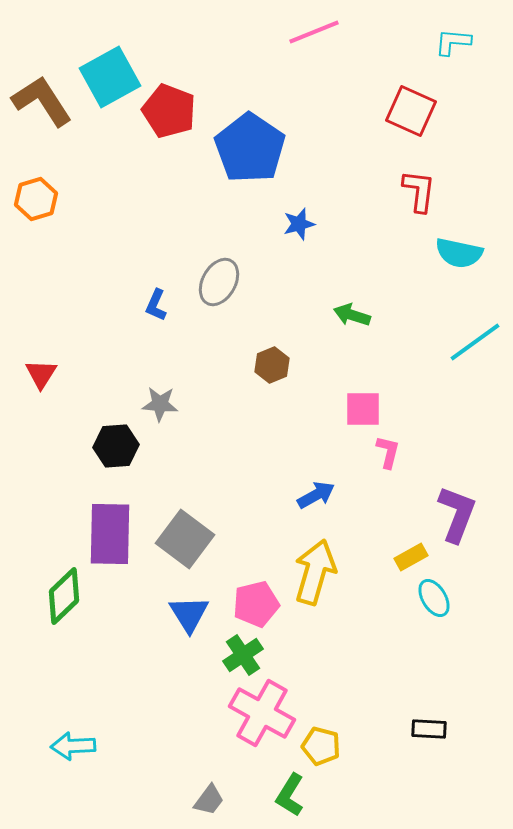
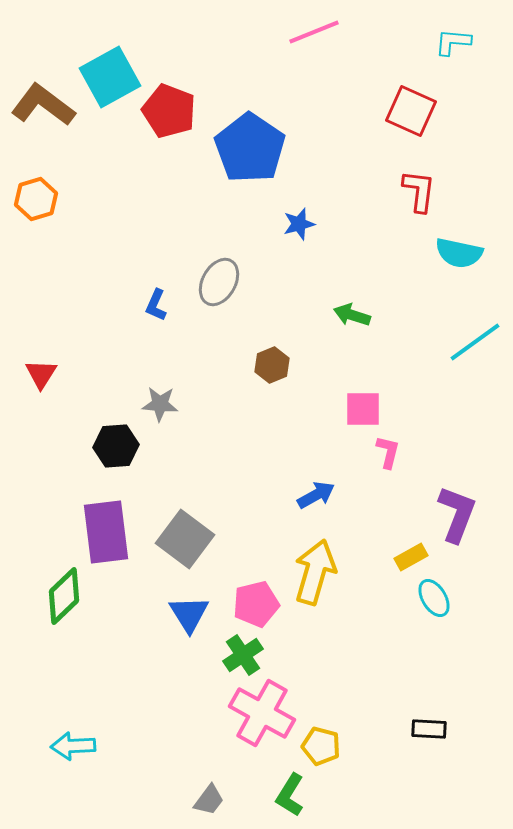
brown L-shape: moved 1 px right, 4 px down; rotated 20 degrees counterclockwise
purple rectangle: moved 4 px left, 2 px up; rotated 8 degrees counterclockwise
